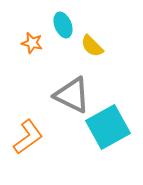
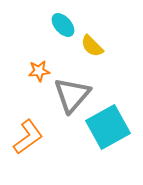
cyan ellipse: rotated 20 degrees counterclockwise
orange star: moved 7 px right, 28 px down; rotated 20 degrees counterclockwise
gray triangle: rotated 45 degrees clockwise
